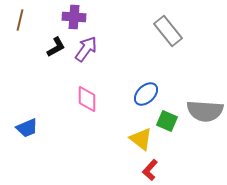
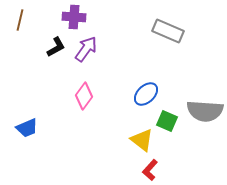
gray rectangle: rotated 28 degrees counterclockwise
pink diamond: moved 3 px left, 3 px up; rotated 36 degrees clockwise
yellow triangle: moved 1 px right, 1 px down
